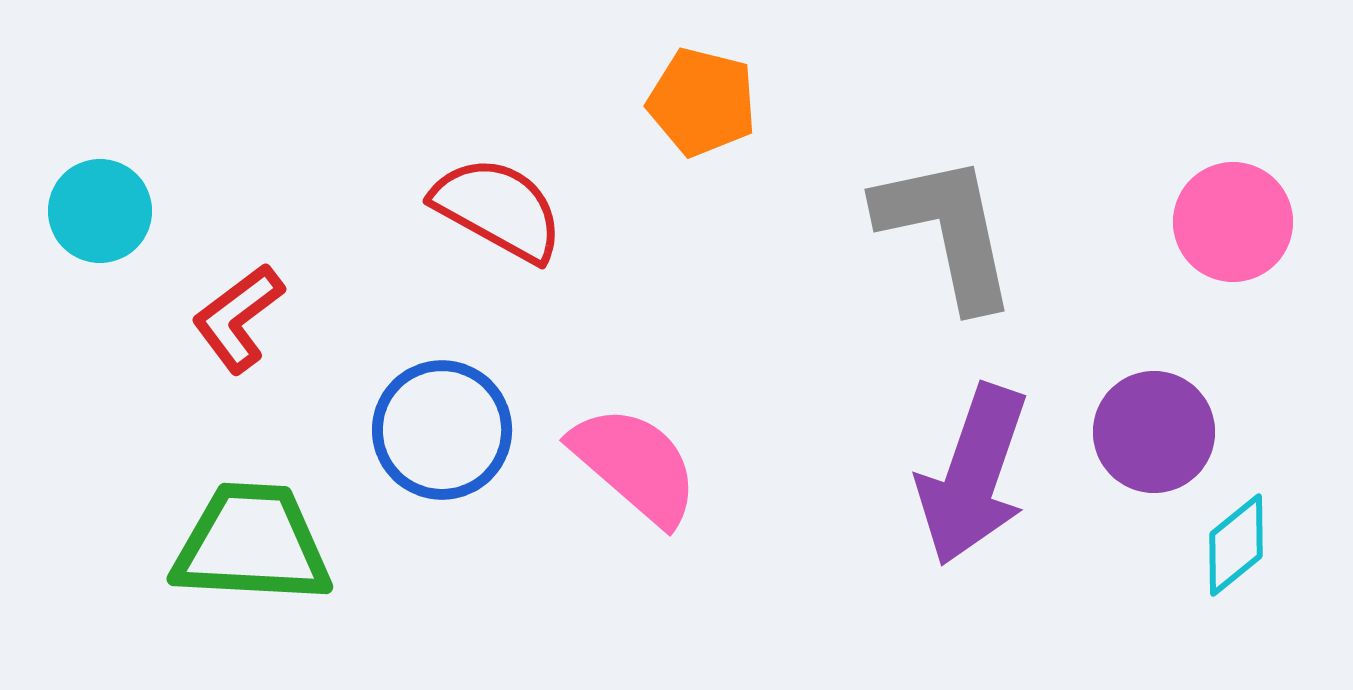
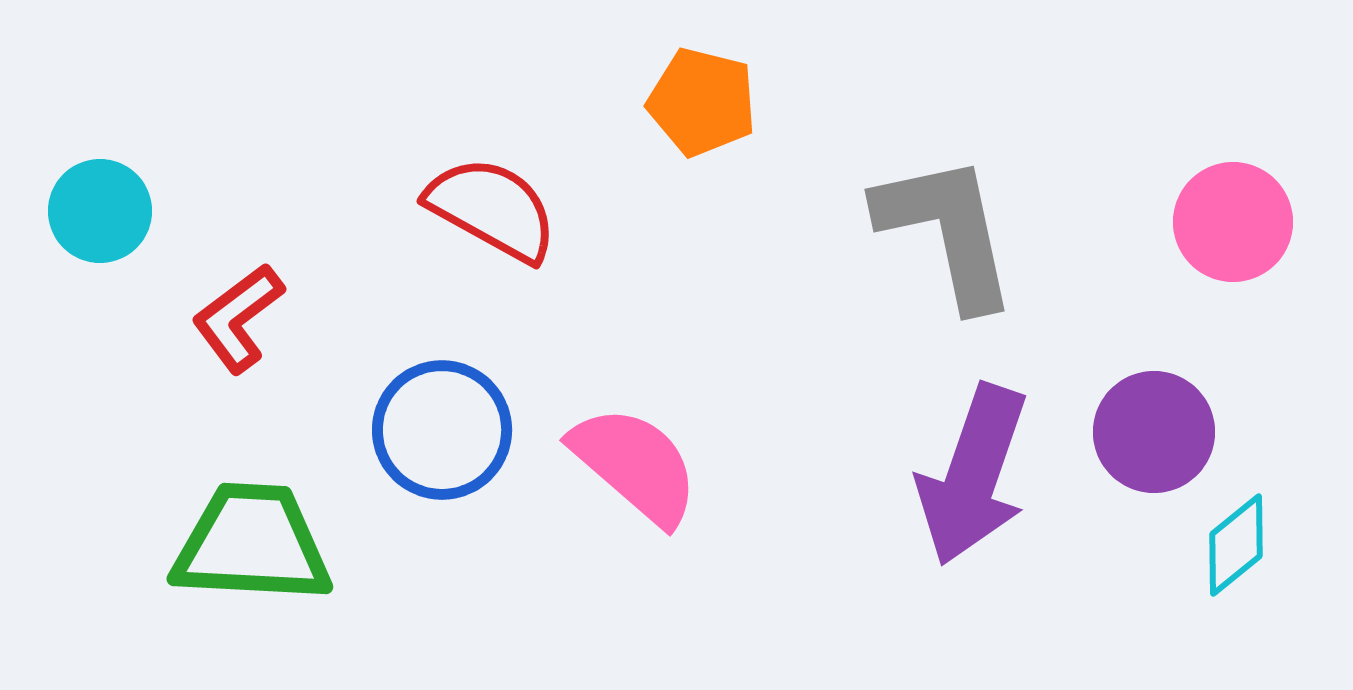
red semicircle: moved 6 px left
